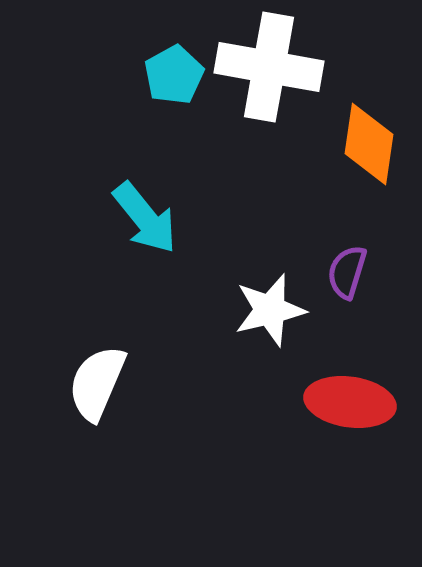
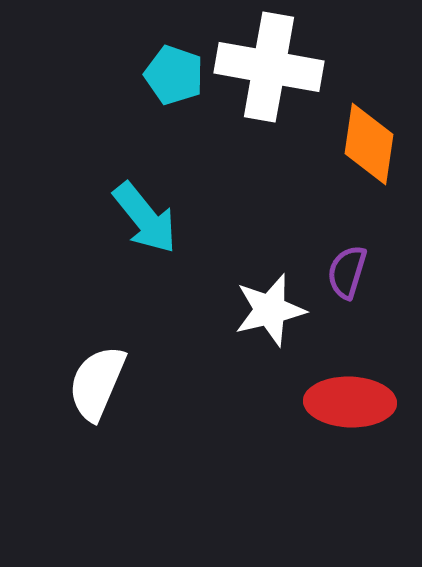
cyan pentagon: rotated 24 degrees counterclockwise
red ellipse: rotated 6 degrees counterclockwise
